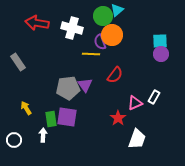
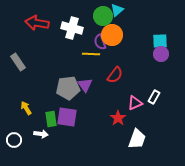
white arrow: moved 2 px left, 1 px up; rotated 96 degrees clockwise
